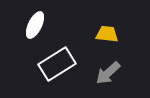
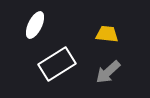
gray arrow: moved 1 px up
